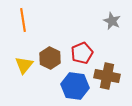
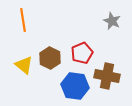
yellow triangle: rotated 30 degrees counterclockwise
